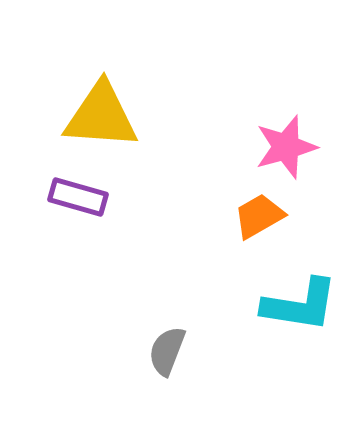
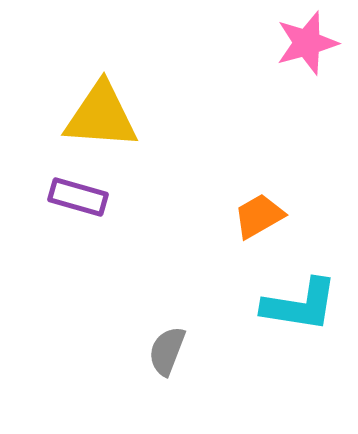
pink star: moved 21 px right, 104 px up
